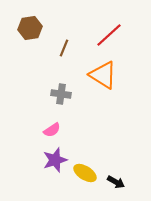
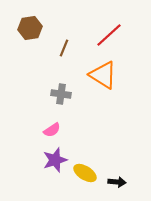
black arrow: moved 1 px right; rotated 24 degrees counterclockwise
